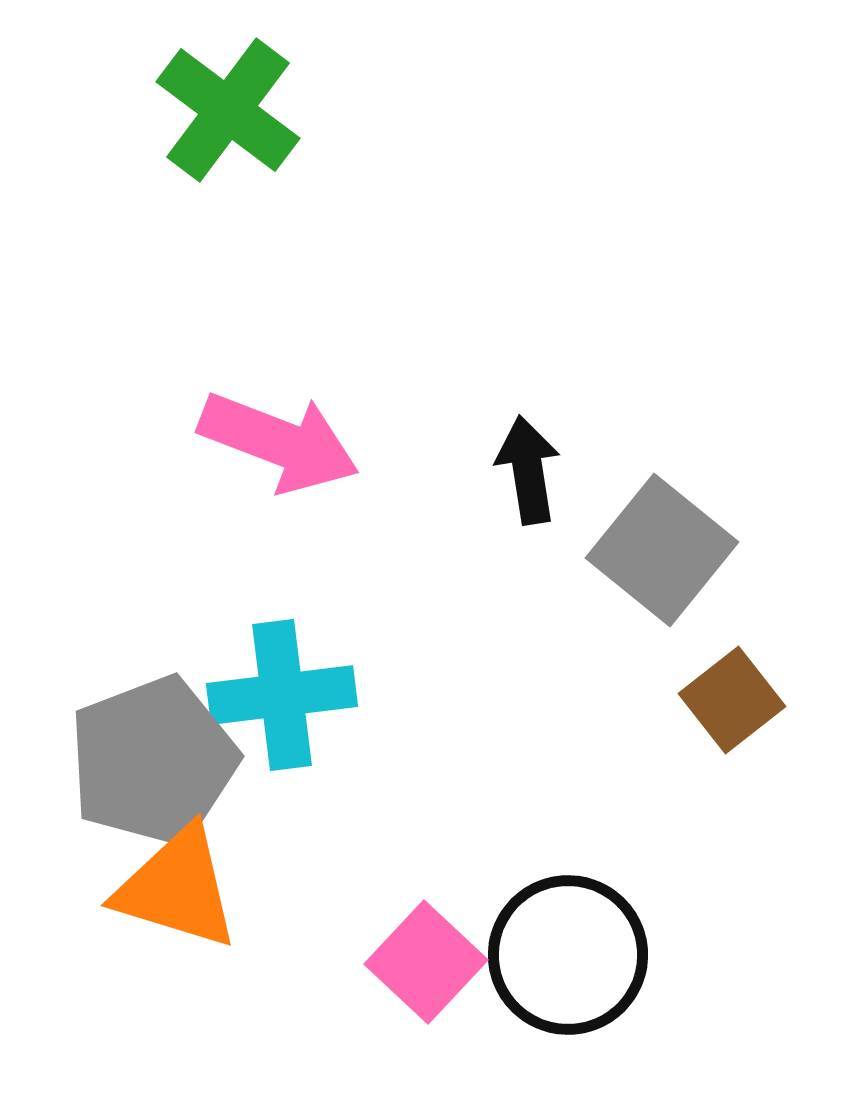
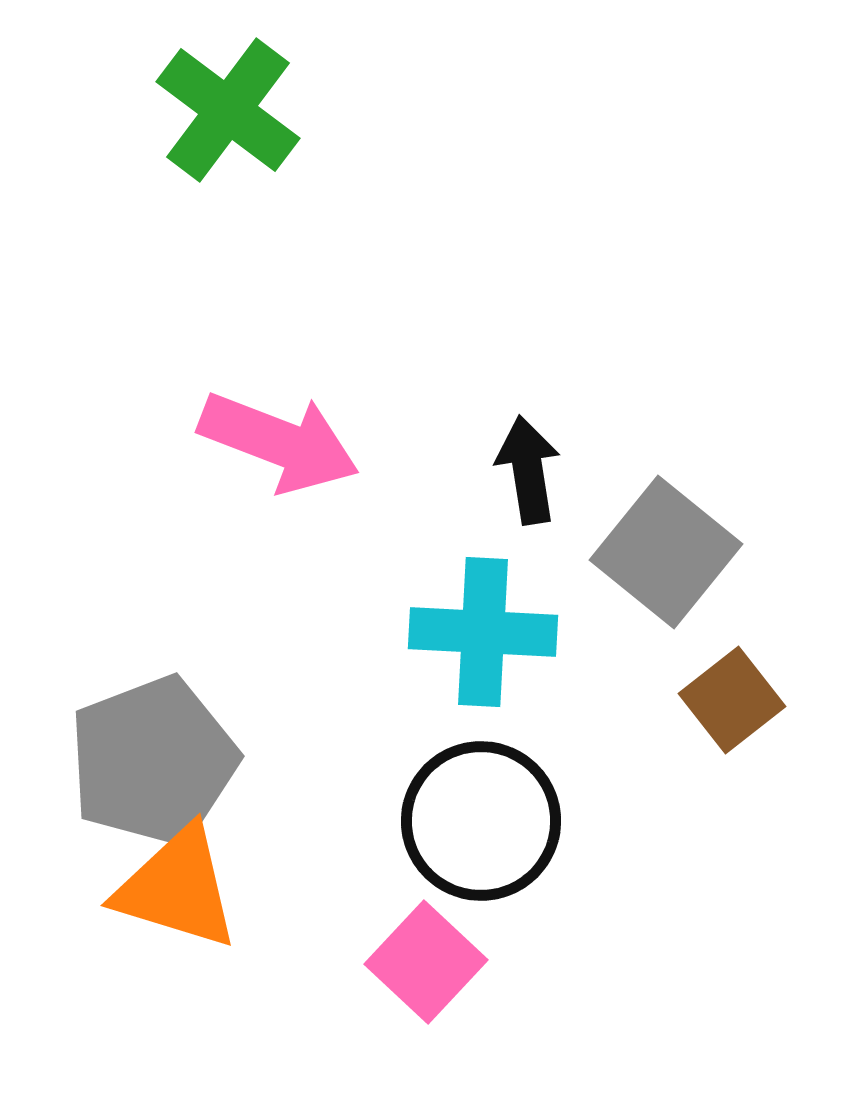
gray square: moved 4 px right, 2 px down
cyan cross: moved 201 px right, 63 px up; rotated 10 degrees clockwise
black circle: moved 87 px left, 134 px up
